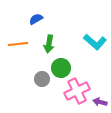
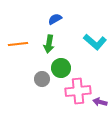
blue semicircle: moved 19 px right
pink cross: moved 1 px right; rotated 20 degrees clockwise
